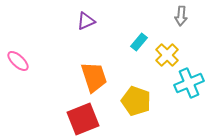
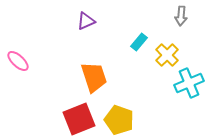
yellow pentagon: moved 17 px left, 19 px down
red square: moved 4 px left
